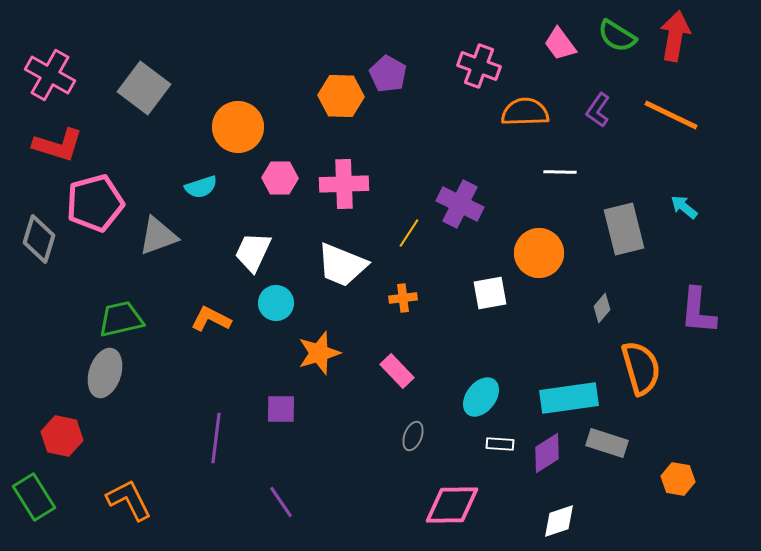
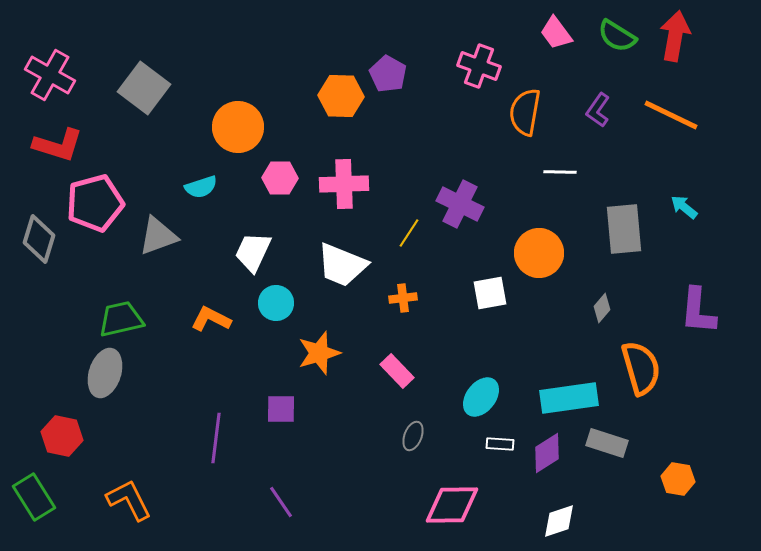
pink trapezoid at (560, 44): moved 4 px left, 11 px up
orange semicircle at (525, 112): rotated 78 degrees counterclockwise
gray rectangle at (624, 229): rotated 9 degrees clockwise
